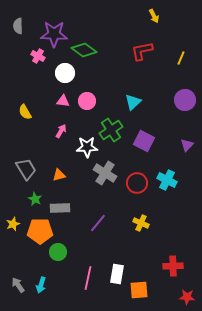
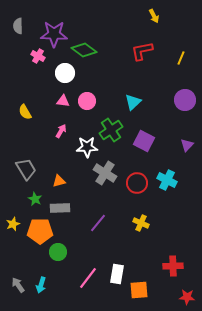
orange triangle: moved 6 px down
pink line: rotated 25 degrees clockwise
